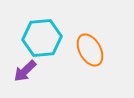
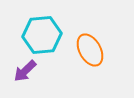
cyan hexagon: moved 3 px up
